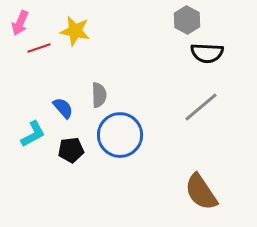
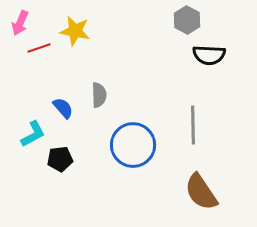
black semicircle: moved 2 px right, 2 px down
gray line: moved 8 px left, 18 px down; rotated 51 degrees counterclockwise
blue circle: moved 13 px right, 10 px down
black pentagon: moved 11 px left, 9 px down
